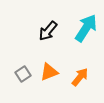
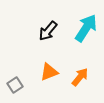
gray square: moved 8 px left, 11 px down
